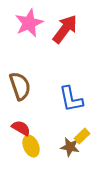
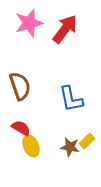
pink star: rotated 8 degrees clockwise
yellow rectangle: moved 5 px right, 5 px down
